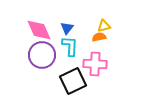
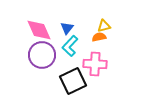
cyan L-shape: rotated 140 degrees counterclockwise
